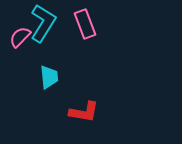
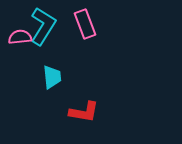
cyan L-shape: moved 3 px down
pink semicircle: rotated 40 degrees clockwise
cyan trapezoid: moved 3 px right
